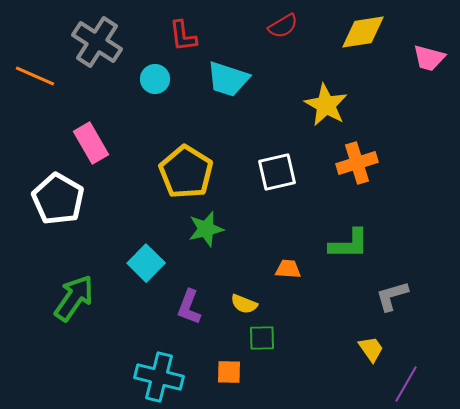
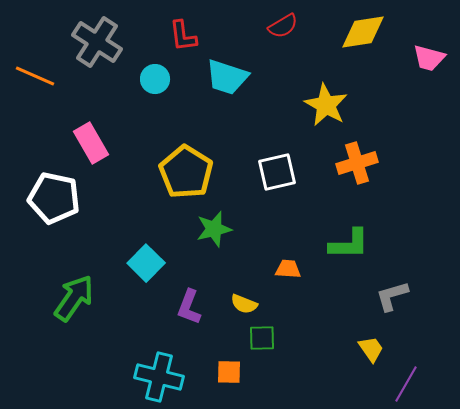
cyan trapezoid: moved 1 px left, 2 px up
white pentagon: moved 4 px left, 1 px up; rotated 18 degrees counterclockwise
green star: moved 8 px right
